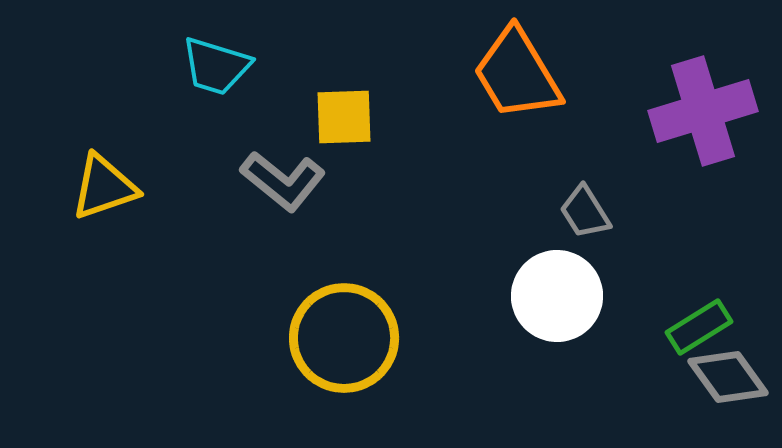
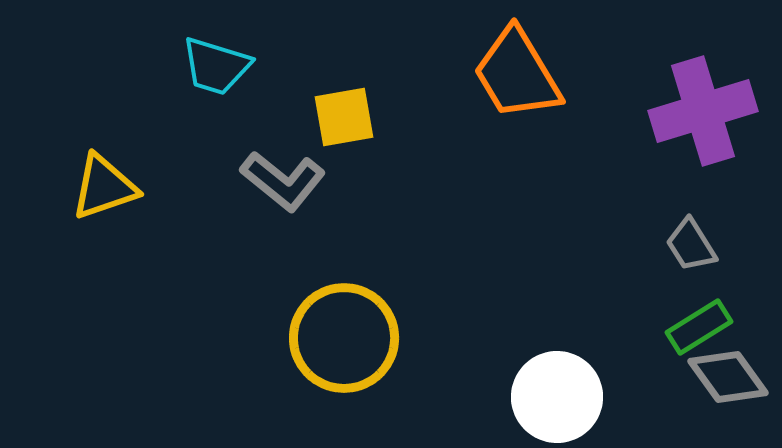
yellow square: rotated 8 degrees counterclockwise
gray trapezoid: moved 106 px right, 33 px down
white circle: moved 101 px down
